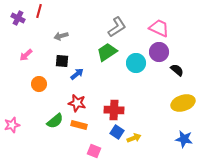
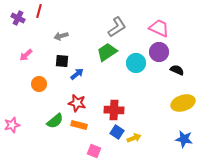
black semicircle: rotated 16 degrees counterclockwise
